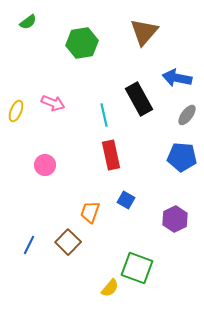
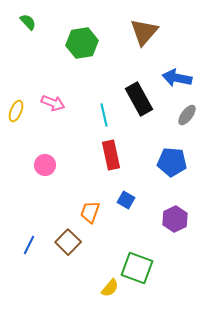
green semicircle: rotated 96 degrees counterclockwise
blue pentagon: moved 10 px left, 5 px down
